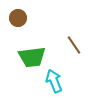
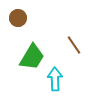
green trapezoid: rotated 52 degrees counterclockwise
cyan arrow: moved 1 px right, 2 px up; rotated 20 degrees clockwise
